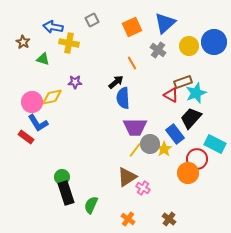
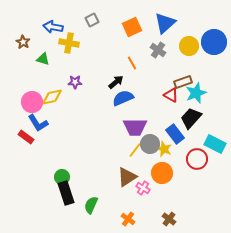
blue semicircle: rotated 70 degrees clockwise
yellow star: rotated 14 degrees counterclockwise
orange circle: moved 26 px left
